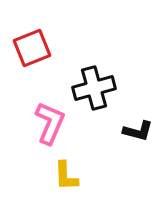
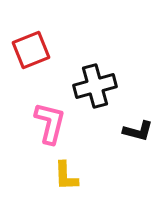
red square: moved 1 px left, 2 px down
black cross: moved 1 px right, 2 px up
pink L-shape: rotated 9 degrees counterclockwise
